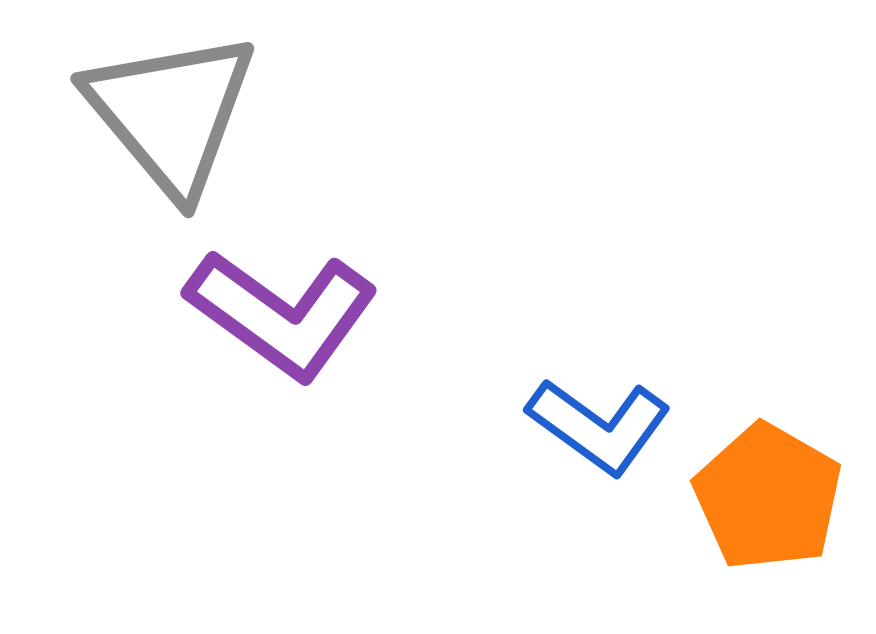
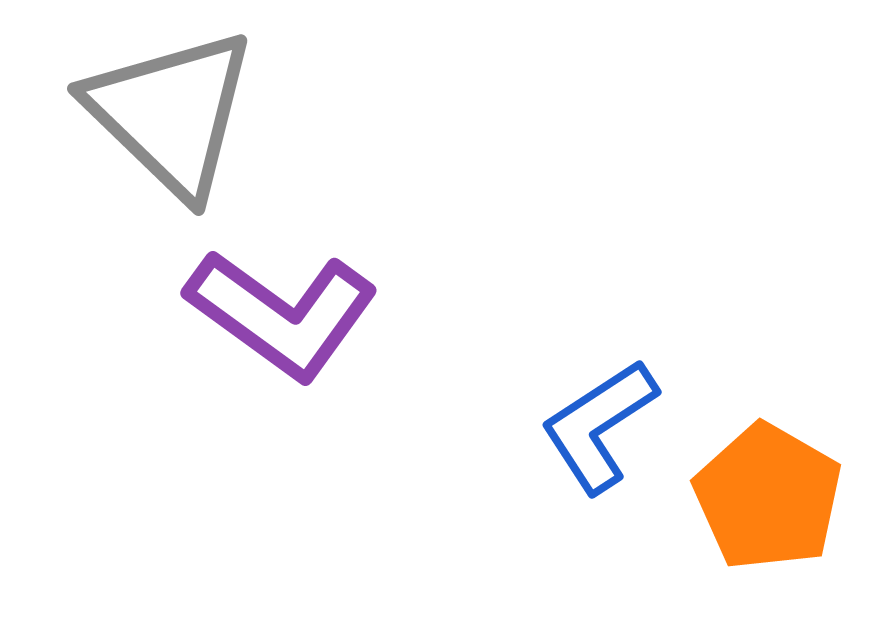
gray triangle: rotated 6 degrees counterclockwise
blue L-shape: rotated 111 degrees clockwise
